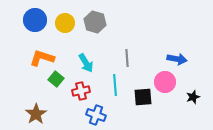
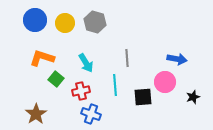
blue cross: moved 5 px left, 1 px up
